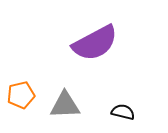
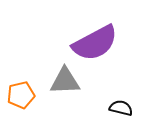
gray triangle: moved 24 px up
black semicircle: moved 2 px left, 4 px up
